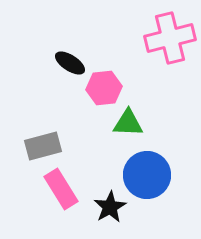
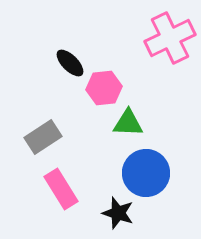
pink cross: rotated 12 degrees counterclockwise
black ellipse: rotated 12 degrees clockwise
gray rectangle: moved 9 px up; rotated 18 degrees counterclockwise
blue circle: moved 1 px left, 2 px up
black star: moved 8 px right, 6 px down; rotated 24 degrees counterclockwise
